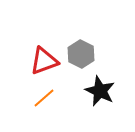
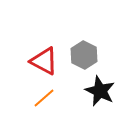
gray hexagon: moved 3 px right, 1 px down
red triangle: rotated 48 degrees clockwise
